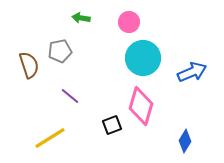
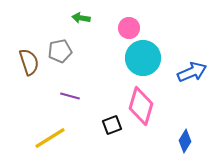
pink circle: moved 6 px down
brown semicircle: moved 3 px up
purple line: rotated 24 degrees counterclockwise
